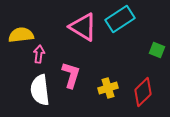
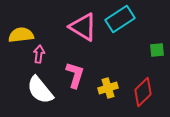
green square: rotated 28 degrees counterclockwise
pink L-shape: moved 4 px right
white semicircle: rotated 32 degrees counterclockwise
